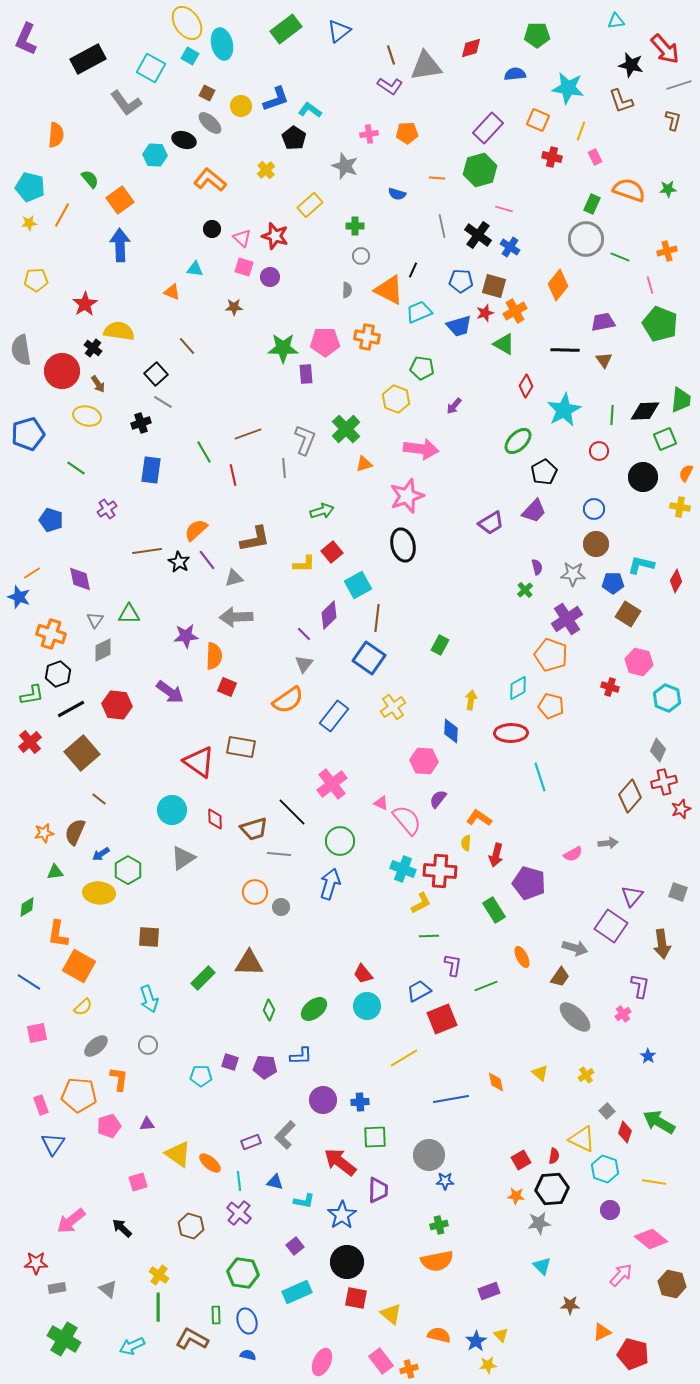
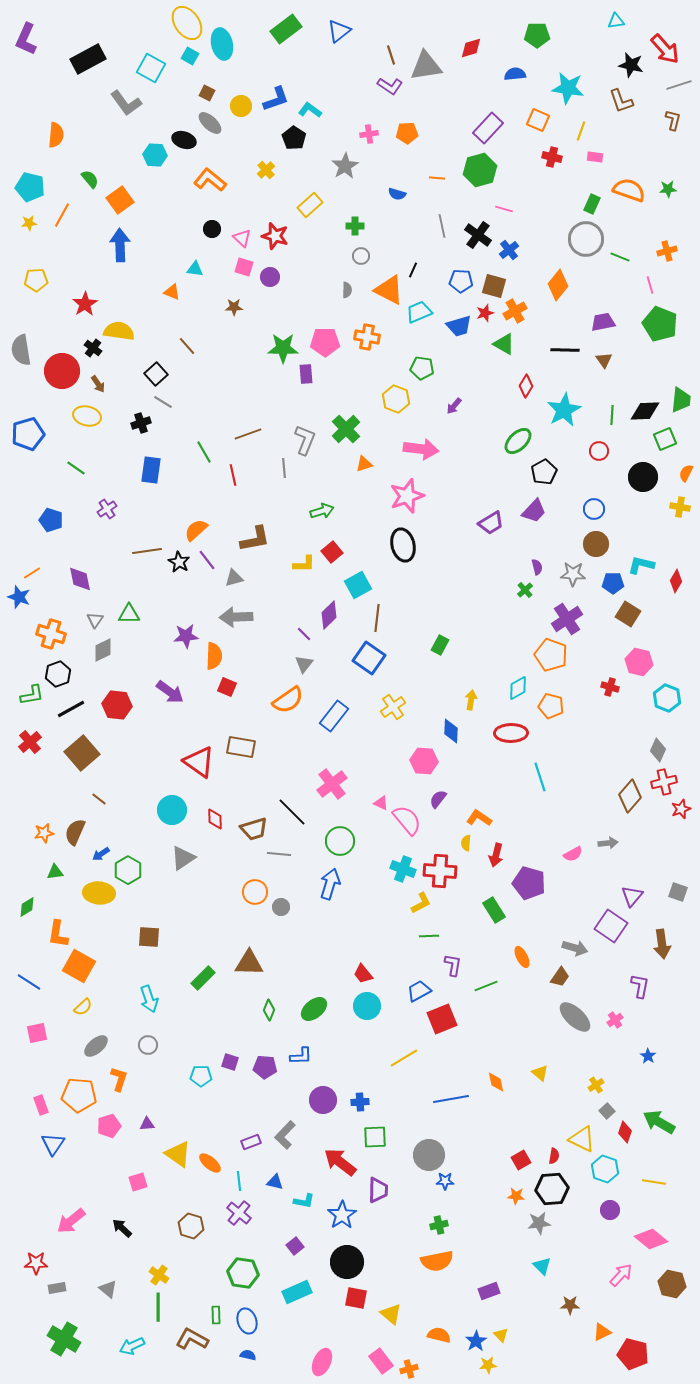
pink rectangle at (595, 157): rotated 56 degrees counterclockwise
gray star at (345, 166): rotated 20 degrees clockwise
blue cross at (510, 247): moved 1 px left, 3 px down; rotated 18 degrees clockwise
pink cross at (623, 1014): moved 8 px left, 6 px down
yellow cross at (586, 1075): moved 10 px right, 10 px down
orange L-shape at (119, 1079): rotated 10 degrees clockwise
